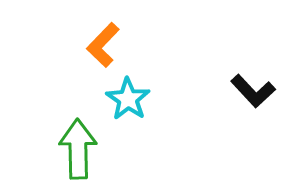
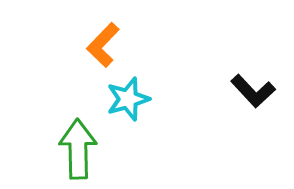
cyan star: rotated 21 degrees clockwise
